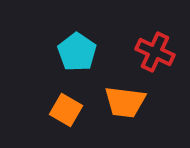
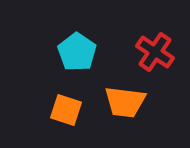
red cross: rotated 9 degrees clockwise
orange square: rotated 12 degrees counterclockwise
